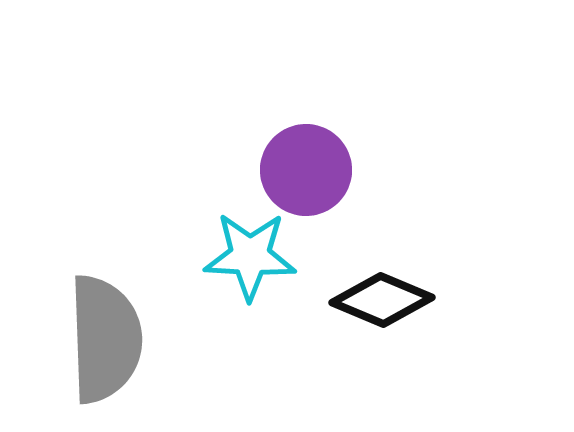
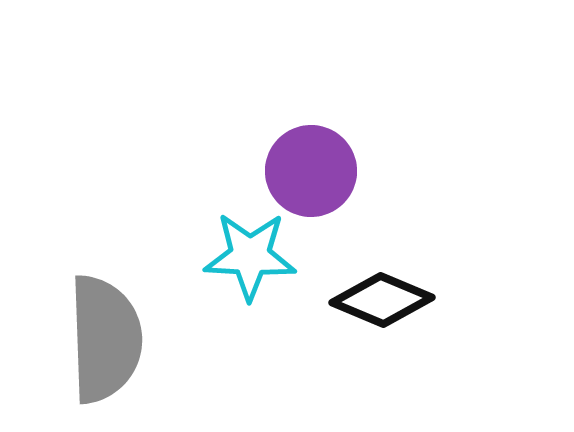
purple circle: moved 5 px right, 1 px down
